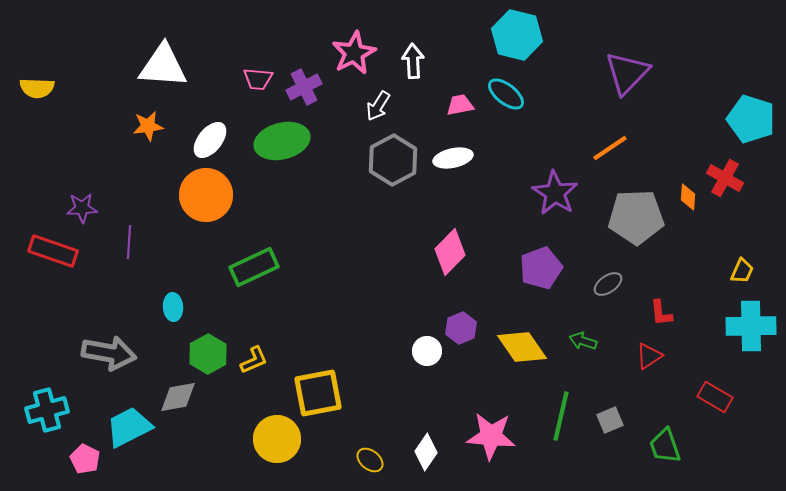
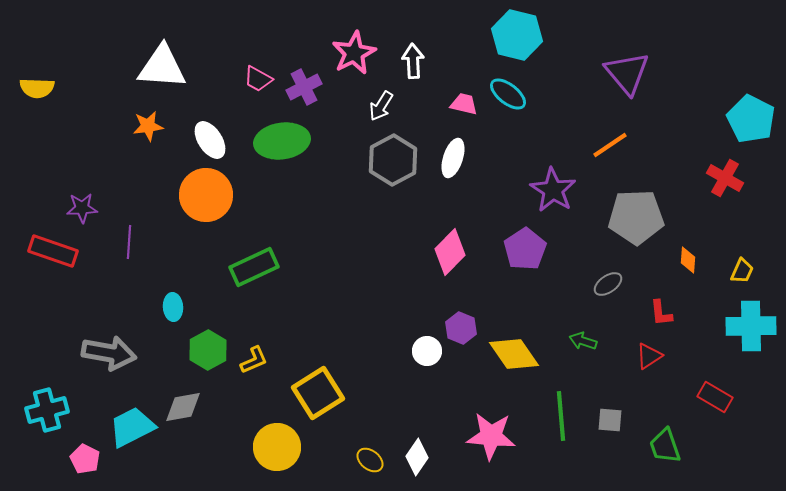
white triangle at (163, 66): moved 1 px left, 1 px down
purple triangle at (627, 73): rotated 24 degrees counterclockwise
pink trapezoid at (258, 79): rotated 24 degrees clockwise
cyan ellipse at (506, 94): moved 2 px right
pink trapezoid at (460, 105): moved 4 px right, 1 px up; rotated 24 degrees clockwise
white arrow at (378, 106): moved 3 px right
cyan pentagon at (751, 119): rotated 9 degrees clockwise
white ellipse at (210, 140): rotated 72 degrees counterclockwise
green ellipse at (282, 141): rotated 6 degrees clockwise
orange line at (610, 148): moved 3 px up
white ellipse at (453, 158): rotated 60 degrees counterclockwise
purple star at (555, 193): moved 2 px left, 3 px up
orange diamond at (688, 197): moved 63 px down
purple pentagon at (541, 268): moved 16 px left, 19 px up; rotated 12 degrees counterclockwise
purple hexagon at (461, 328): rotated 16 degrees counterclockwise
yellow diamond at (522, 347): moved 8 px left, 7 px down
green hexagon at (208, 354): moved 4 px up
yellow square at (318, 393): rotated 21 degrees counterclockwise
gray diamond at (178, 397): moved 5 px right, 10 px down
green line at (561, 416): rotated 18 degrees counterclockwise
gray square at (610, 420): rotated 28 degrees clockwise
cyan trapezoid at (129, 427): moved 3 px right
yellow circle at (277, 439): moved 8 px down
white diamond at (426, 452): moved 9 px left, 5 px down
